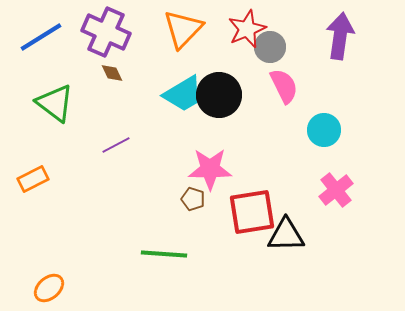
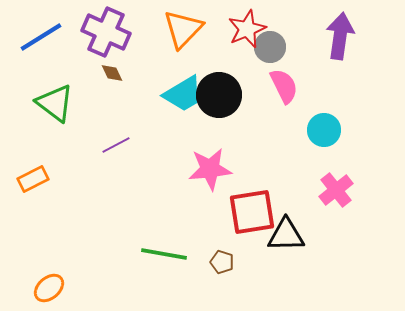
pink star: rotated 6 degrees counterclockwise
brown pentagon: moved 29 px right, 63 px down
green line: rotated 6 degrees clockwise
